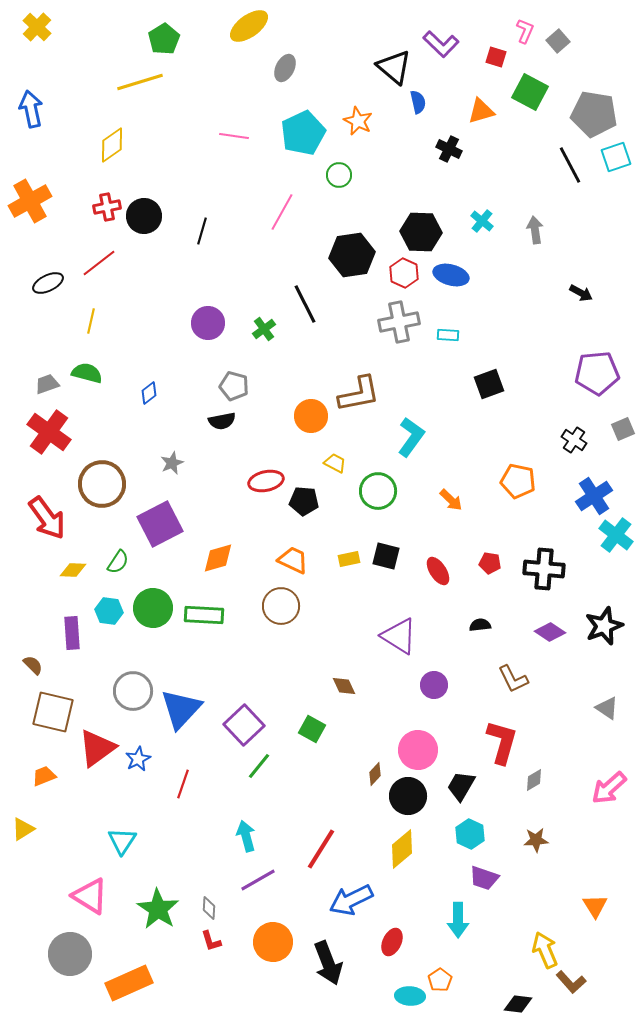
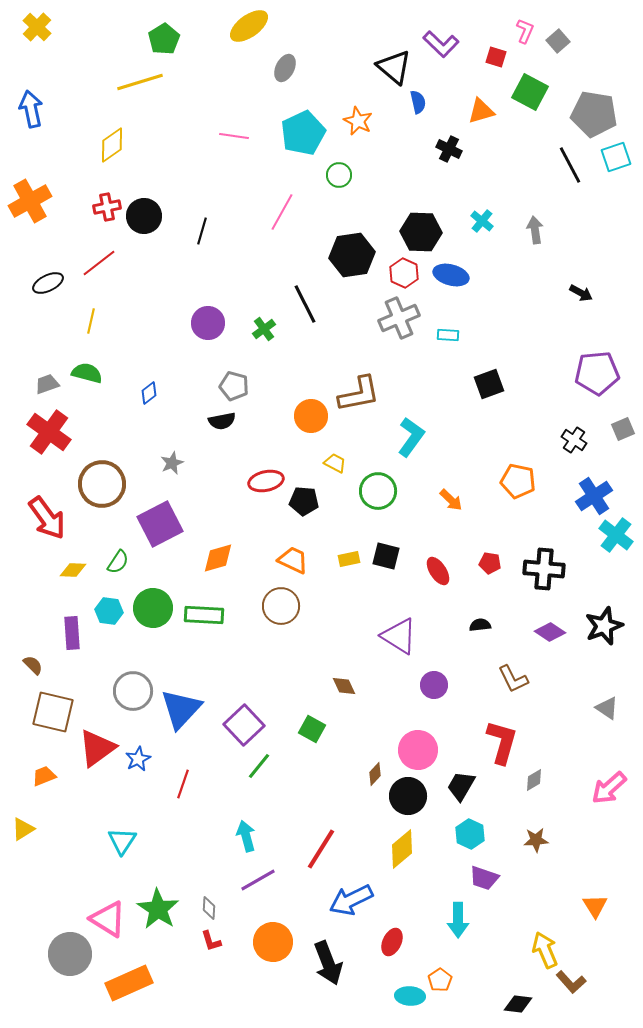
gray cross at (399, 322): moved 4 px up; rotated 12 degrees counterclockwise
pink triangle at (90, 896): moved 18 px right, 23 px down
